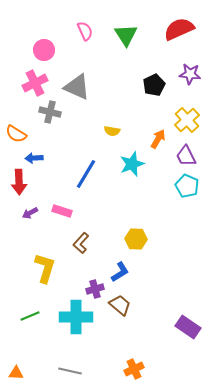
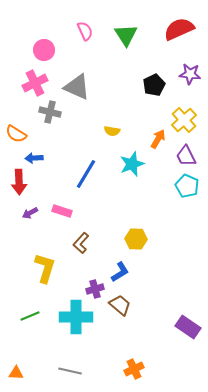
yellow cross: moved 3 px left
